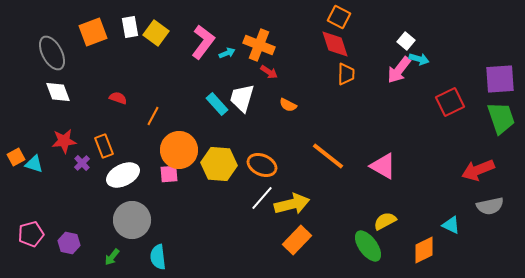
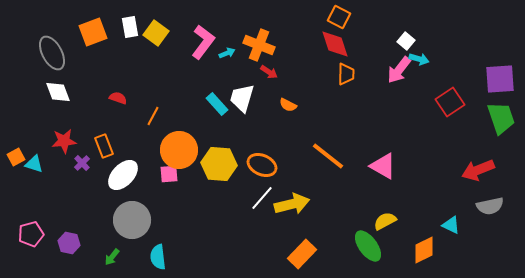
red square at (450, 102): rotated 8 degrees counterclockwise
white ellipse at (123, 175): rotated 20 degrees counterclockwise
orange rectangle at (297, 240): moved 5 px right, 14 px down
